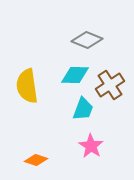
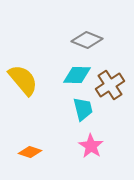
cyan diamond: moved 2 px right
yellow semicircle: moved 4 px left, 6 px up; rotated 148 degrees clockwise
cyan trapezoid: rotated 35 degrees counterclockwise
orange diamond: moved 6 px left, 8 px up
